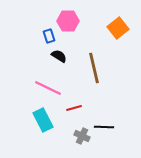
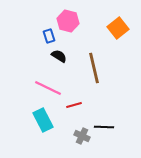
pink hexagon: rotated 15 degrees clockwise
red line: moved 3 px up
